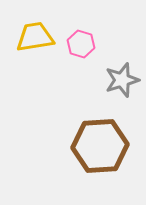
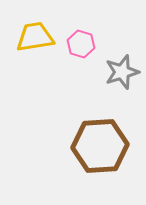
gray star: moved 8 px up
